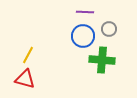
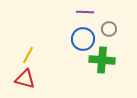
blue circle: moved 3 px down
